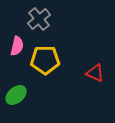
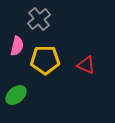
red triangle: moved 9 px left, 8 px up
